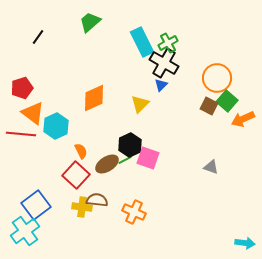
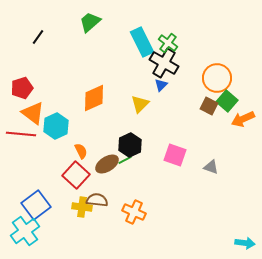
green cross: rotated 24 degrees counterclockwise
pink square: moved 27 px right, 3 px up
